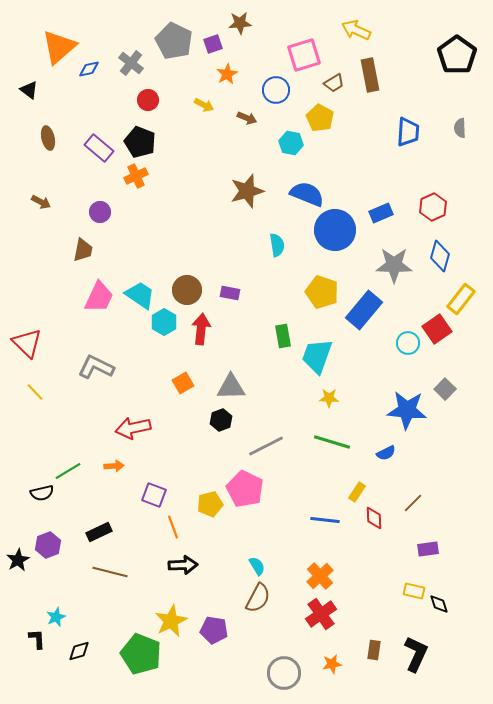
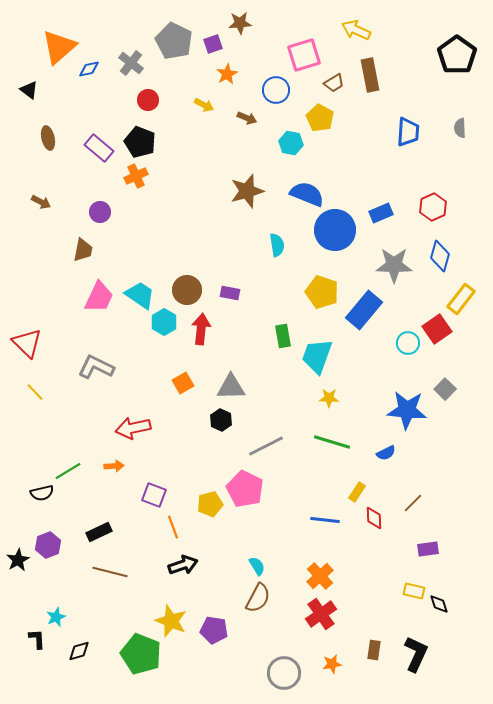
black hexagon at (221, 420): rotated 15 degrees counterclockwise
black arrow at (183, 565): rotated 16 degrees counterclockwise
yellow star at (171, 621): rotated 24 degrees counterclockwise
